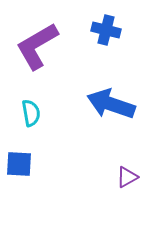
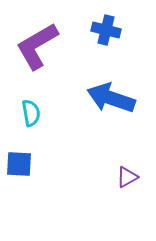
blue arrow: moved 6 px up
